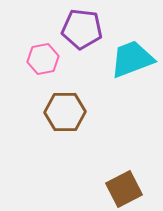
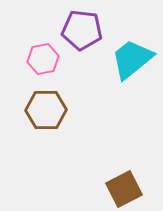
purple pentagon: moved 1 px down
cyan trapezoid: rotated 18 degrees counterclockwise
brown hexagon: moved 19 px left, 2 px up
